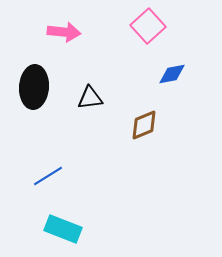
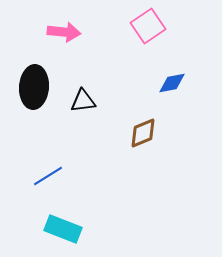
pink square: rotated 8 degrees clockwise
blue diamond: moved 9 px down
black triangle: moved 7 px left, 3 px down
brown diamond: moved 1 px left, 8 px down
